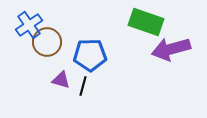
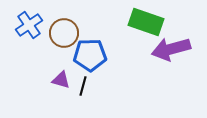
brown circle: moved 17 px right, 9 px up
